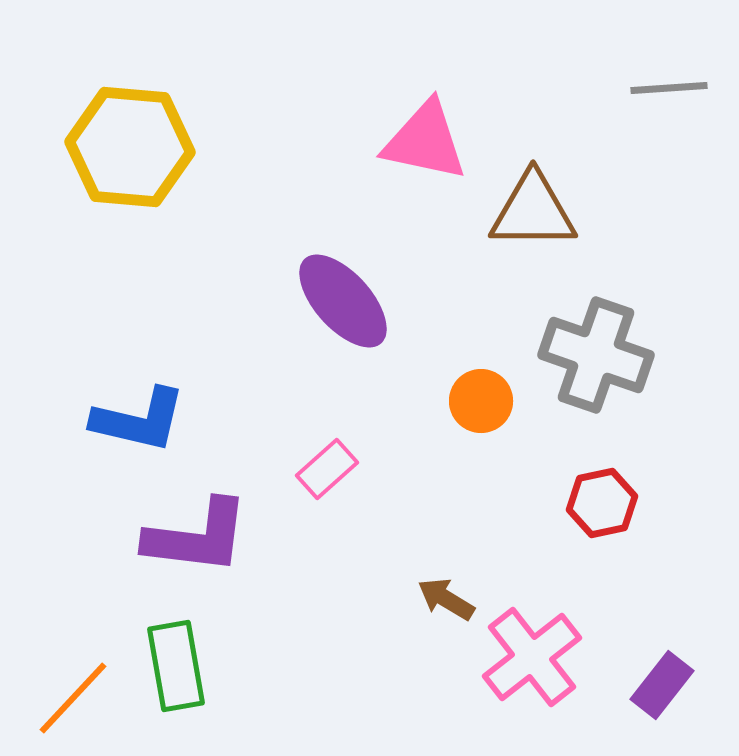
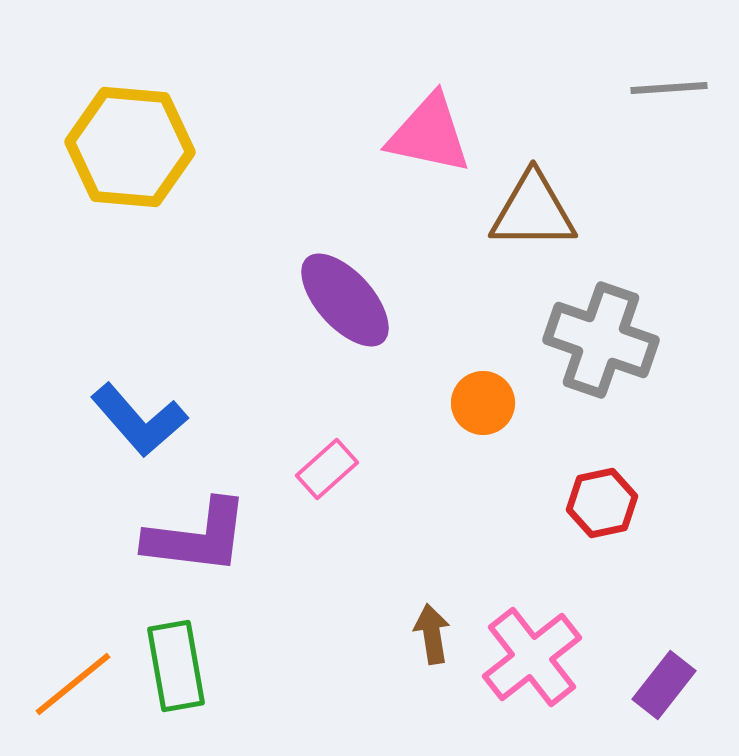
pink triangle: moved 4 px right, 7 px up
purple ellipse: moved 2 px right, 1 px up
gray cross: moved 5 px right, 15 px up
orange circle: moved 2 px right, 2 px down
blue L-shape: rotated 36 degrees clockwise
brown arrow: moved 14 px left, 35 px down; rotated 50 degrees clockwise
purple rectangle: moved 2 px right
orange line: moved 14 px up; rotated 8 degrees clockwise
